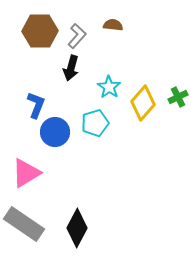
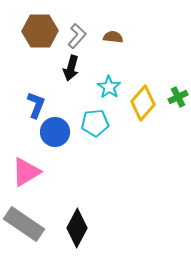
brown semicircle: moved 12 px down
cyan pentagon: rotated 12 degrees clockwise
pink triangle: moved 1 px up
